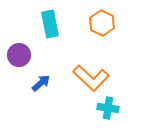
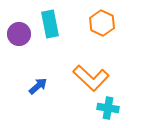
purple circle: moved 21 px up
blue arrow: moved 3 px left, 3 px down
